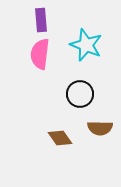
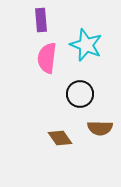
pink semicircle: moved 7 px right, 4 px down
